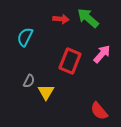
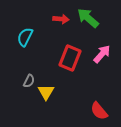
red rectangle: moved 3 px up
